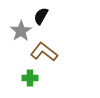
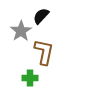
black semicircle: rotated 12 degrees clockwise
brown L-shape: rotated 64 degrees clockwise
